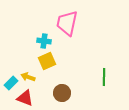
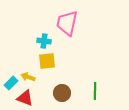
yellow square: rotated 18 degrees clockwise
green line: moved 9 px left, 14 px down
